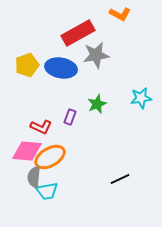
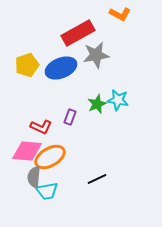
blue ellipse: rotated 32 degrees counterclockwise
cyan star: moved 23 px left, 2 px down; rotated 20 degrees clockwise
black line: moved 23 px left
